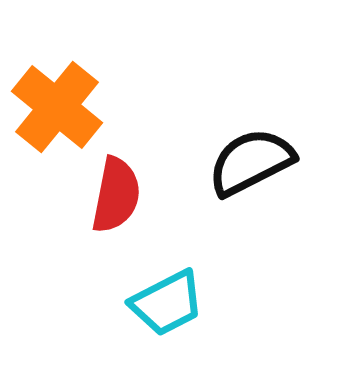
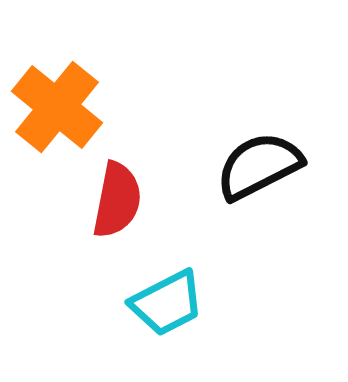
black semicircle: moved 8 px right, 4 px down
red semicircle: moved 1 px right, 5 px down
